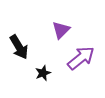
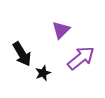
black arrow: moved 3 px right, 7 px down
